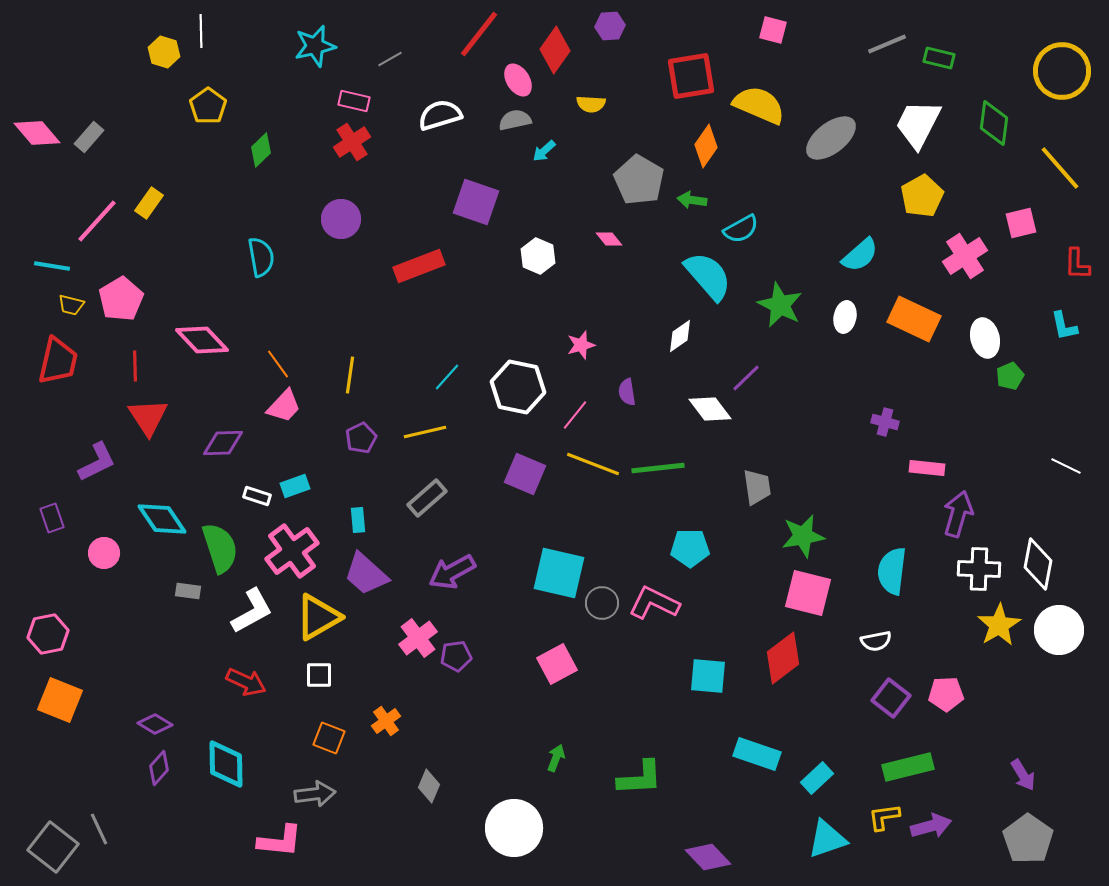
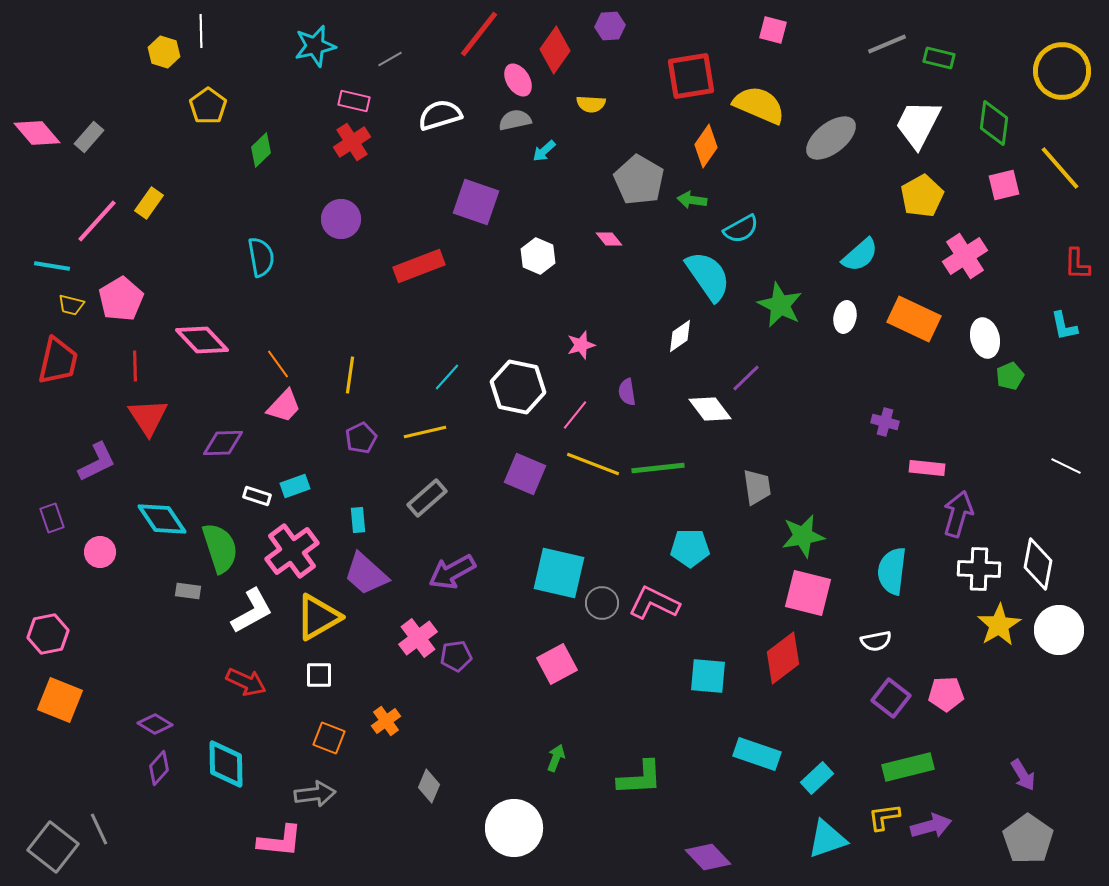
pink square at (1021, 223): moved 17 px left, 38 px up
cyan semicircle at (708, 276): rotated 6 degrees clockwise
pink circle at (104, 553): moved 4 px left, 1 px up
